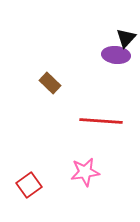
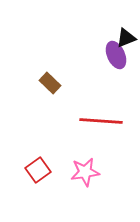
black triangle: rotated 25 degrees clockwise
purple ellipse: rotated 60 degrees clockwise
red square: moved 9 px right, 15 px up
